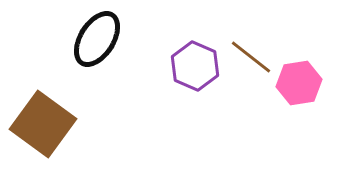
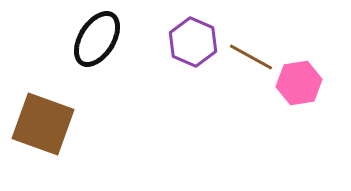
brown line: rotated 9 degrees counterclockwise
purple hexagon: moved 2 px left, 24 px up
brown square: rotated 16 degrees counterclockwise
